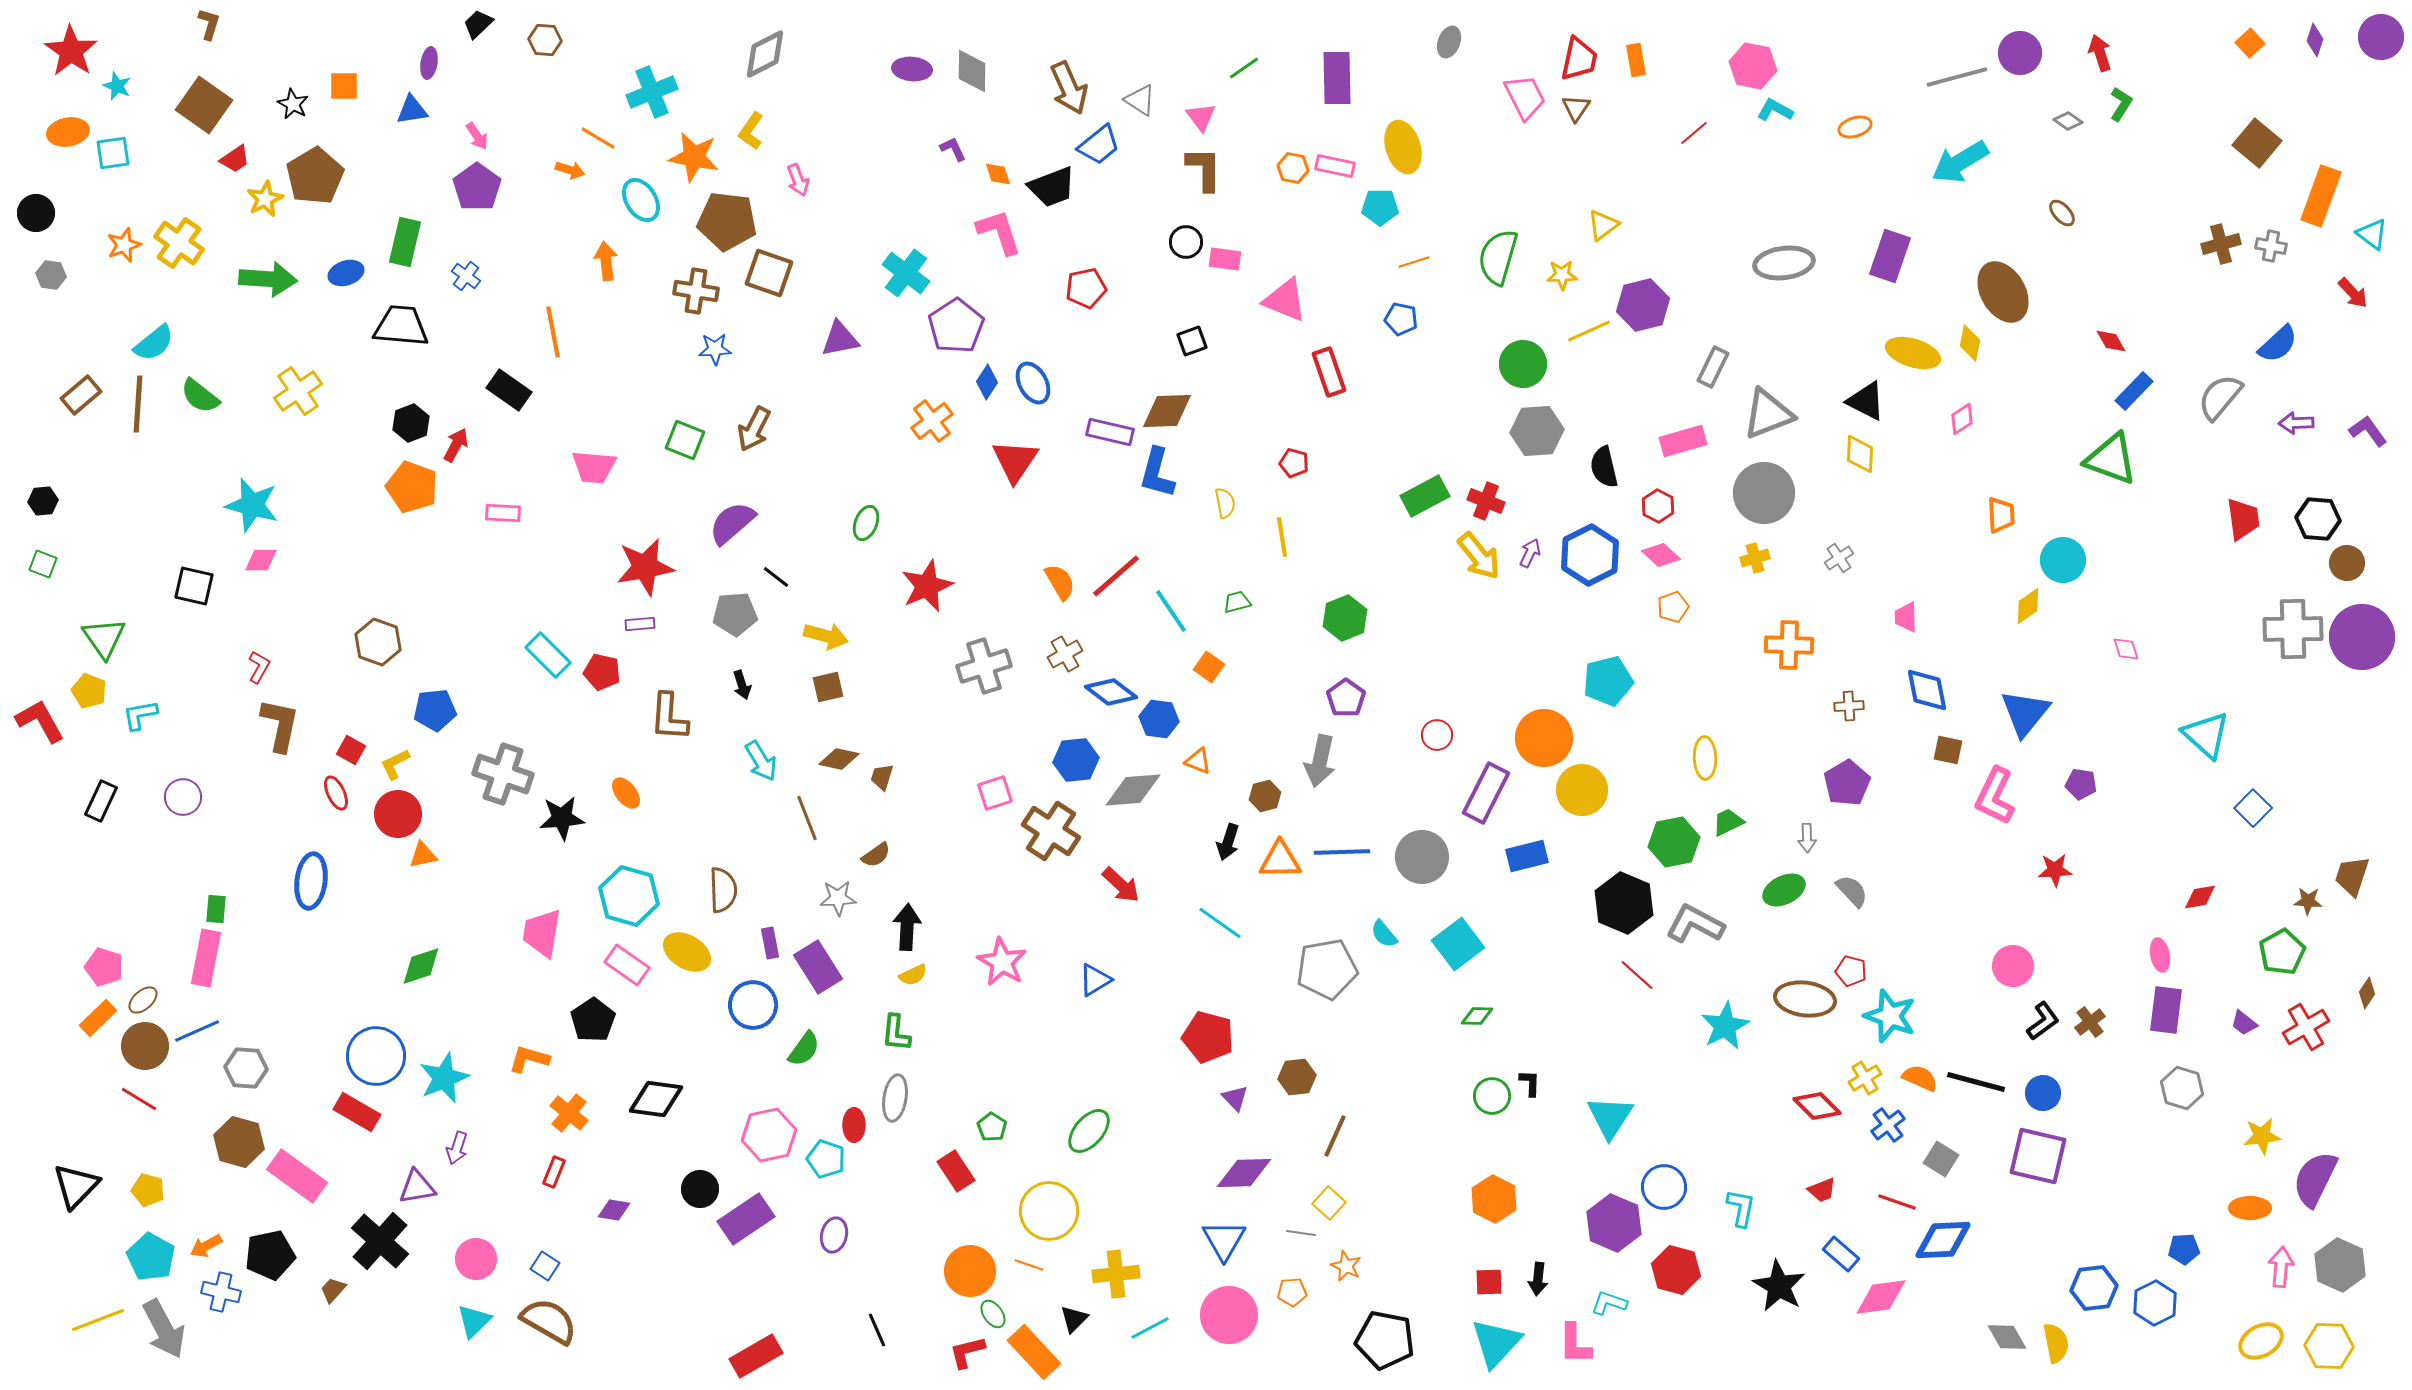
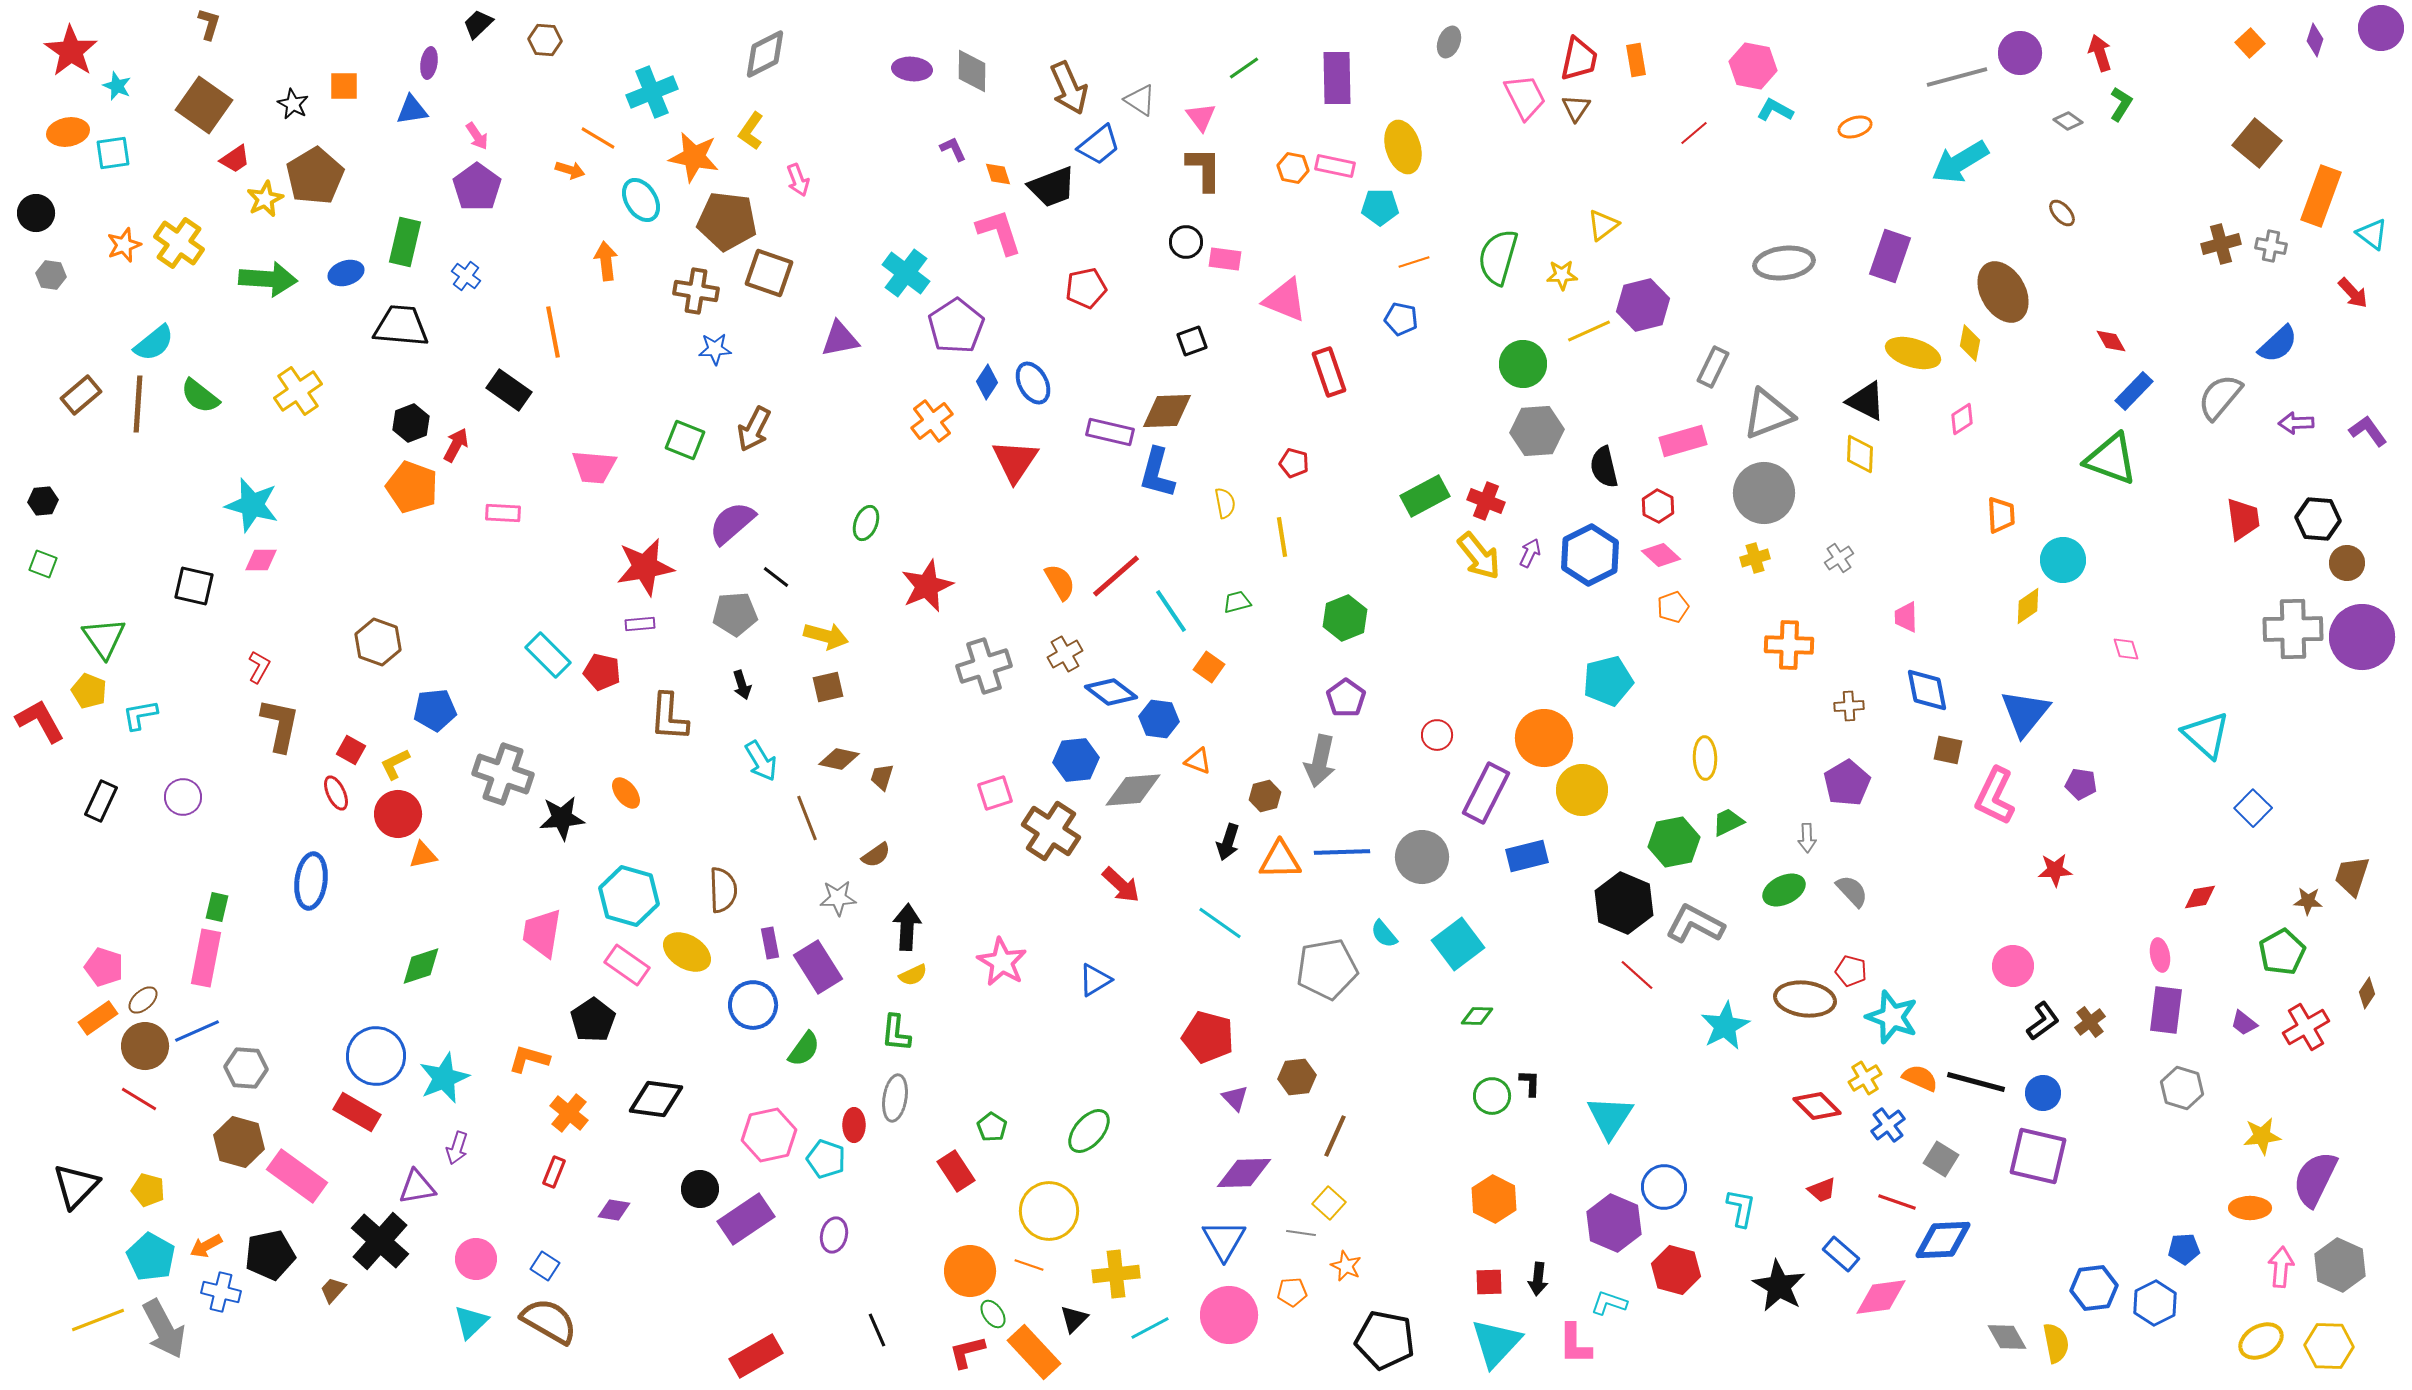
purple circle at (2381, 37): moved 9 px up
green rectangle at (216, 909): moved 1 px right, 2 px up; rotated 8 degrees clockwise
cyan star at (1890, 1016): moved 2 px right, 1 px down
orange rectangle at (98, 1018): rotated 9 degrees clockwise
cyan triangle at (474, 1321): moved 3 px left, 1 px down
